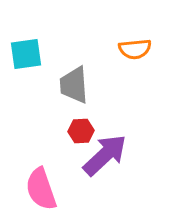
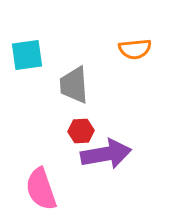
cyan square: moved 1 px right, 1 px down
purple arrow: moved 1 px right, 1 px up; rotated 33 degrees clockwise
